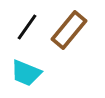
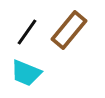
black line: moved 5 px down
